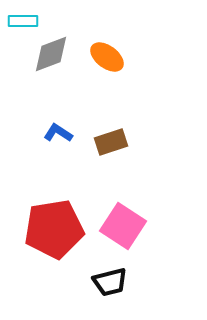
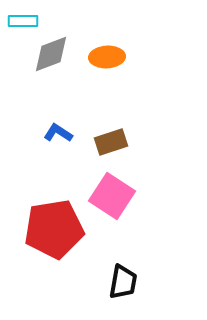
orange ellipse: rotated 40 degrees counterclockwise
pink square: moved 11 px left, 30 px up
black trapezoid: moved 13 px right; rotated 66 degrees counterclockwise
